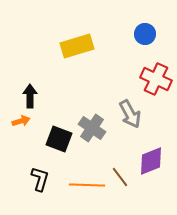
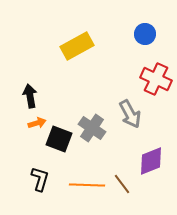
yellow rectangle: rotated 12 degrees counterclockwise
black arrow: rotated 10 degrees counterclockwise
orange arrow: moved 16 px right, 2 px down
brown line: moved 2 px right, 7 px down
